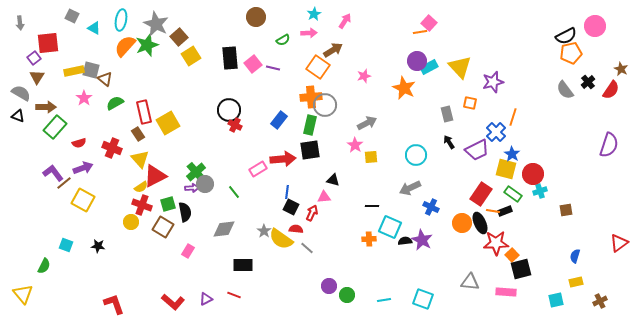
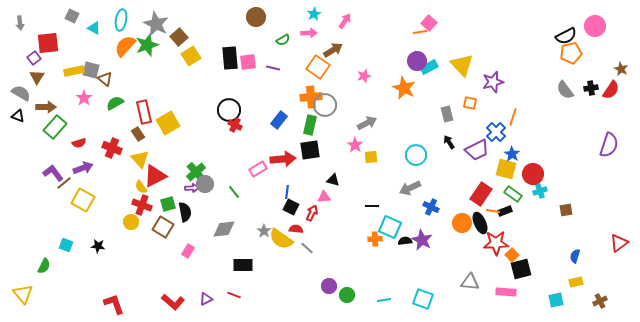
pink square at (253, 64): moved 5 px left, 2 px up; rotated 30 degrees clockwise
yellow triangle at (460, 67): moved 2 px right, 2 px up
black cross at (588, 82): moved 3 px right, 6 px down; rotated 32 degrees clockwise
yellow semicircle at (141, 187): rotated 88 degrees clockwise
orange cross at (369, 239): moved 6 px right
